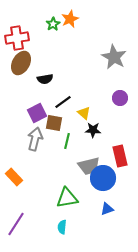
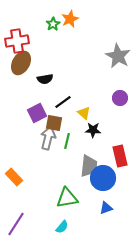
red cross: moved 3 px down
gray star: moved 4 px right, 1 px up
gray arrow: moved 13 px right, 1 px up
gray trapezoid: rotated 70 degrees counterclockwise
blue triangle: moved 1 px left, 1 px up
cyan semicircle: rotated 144 degrees counterclockwise
